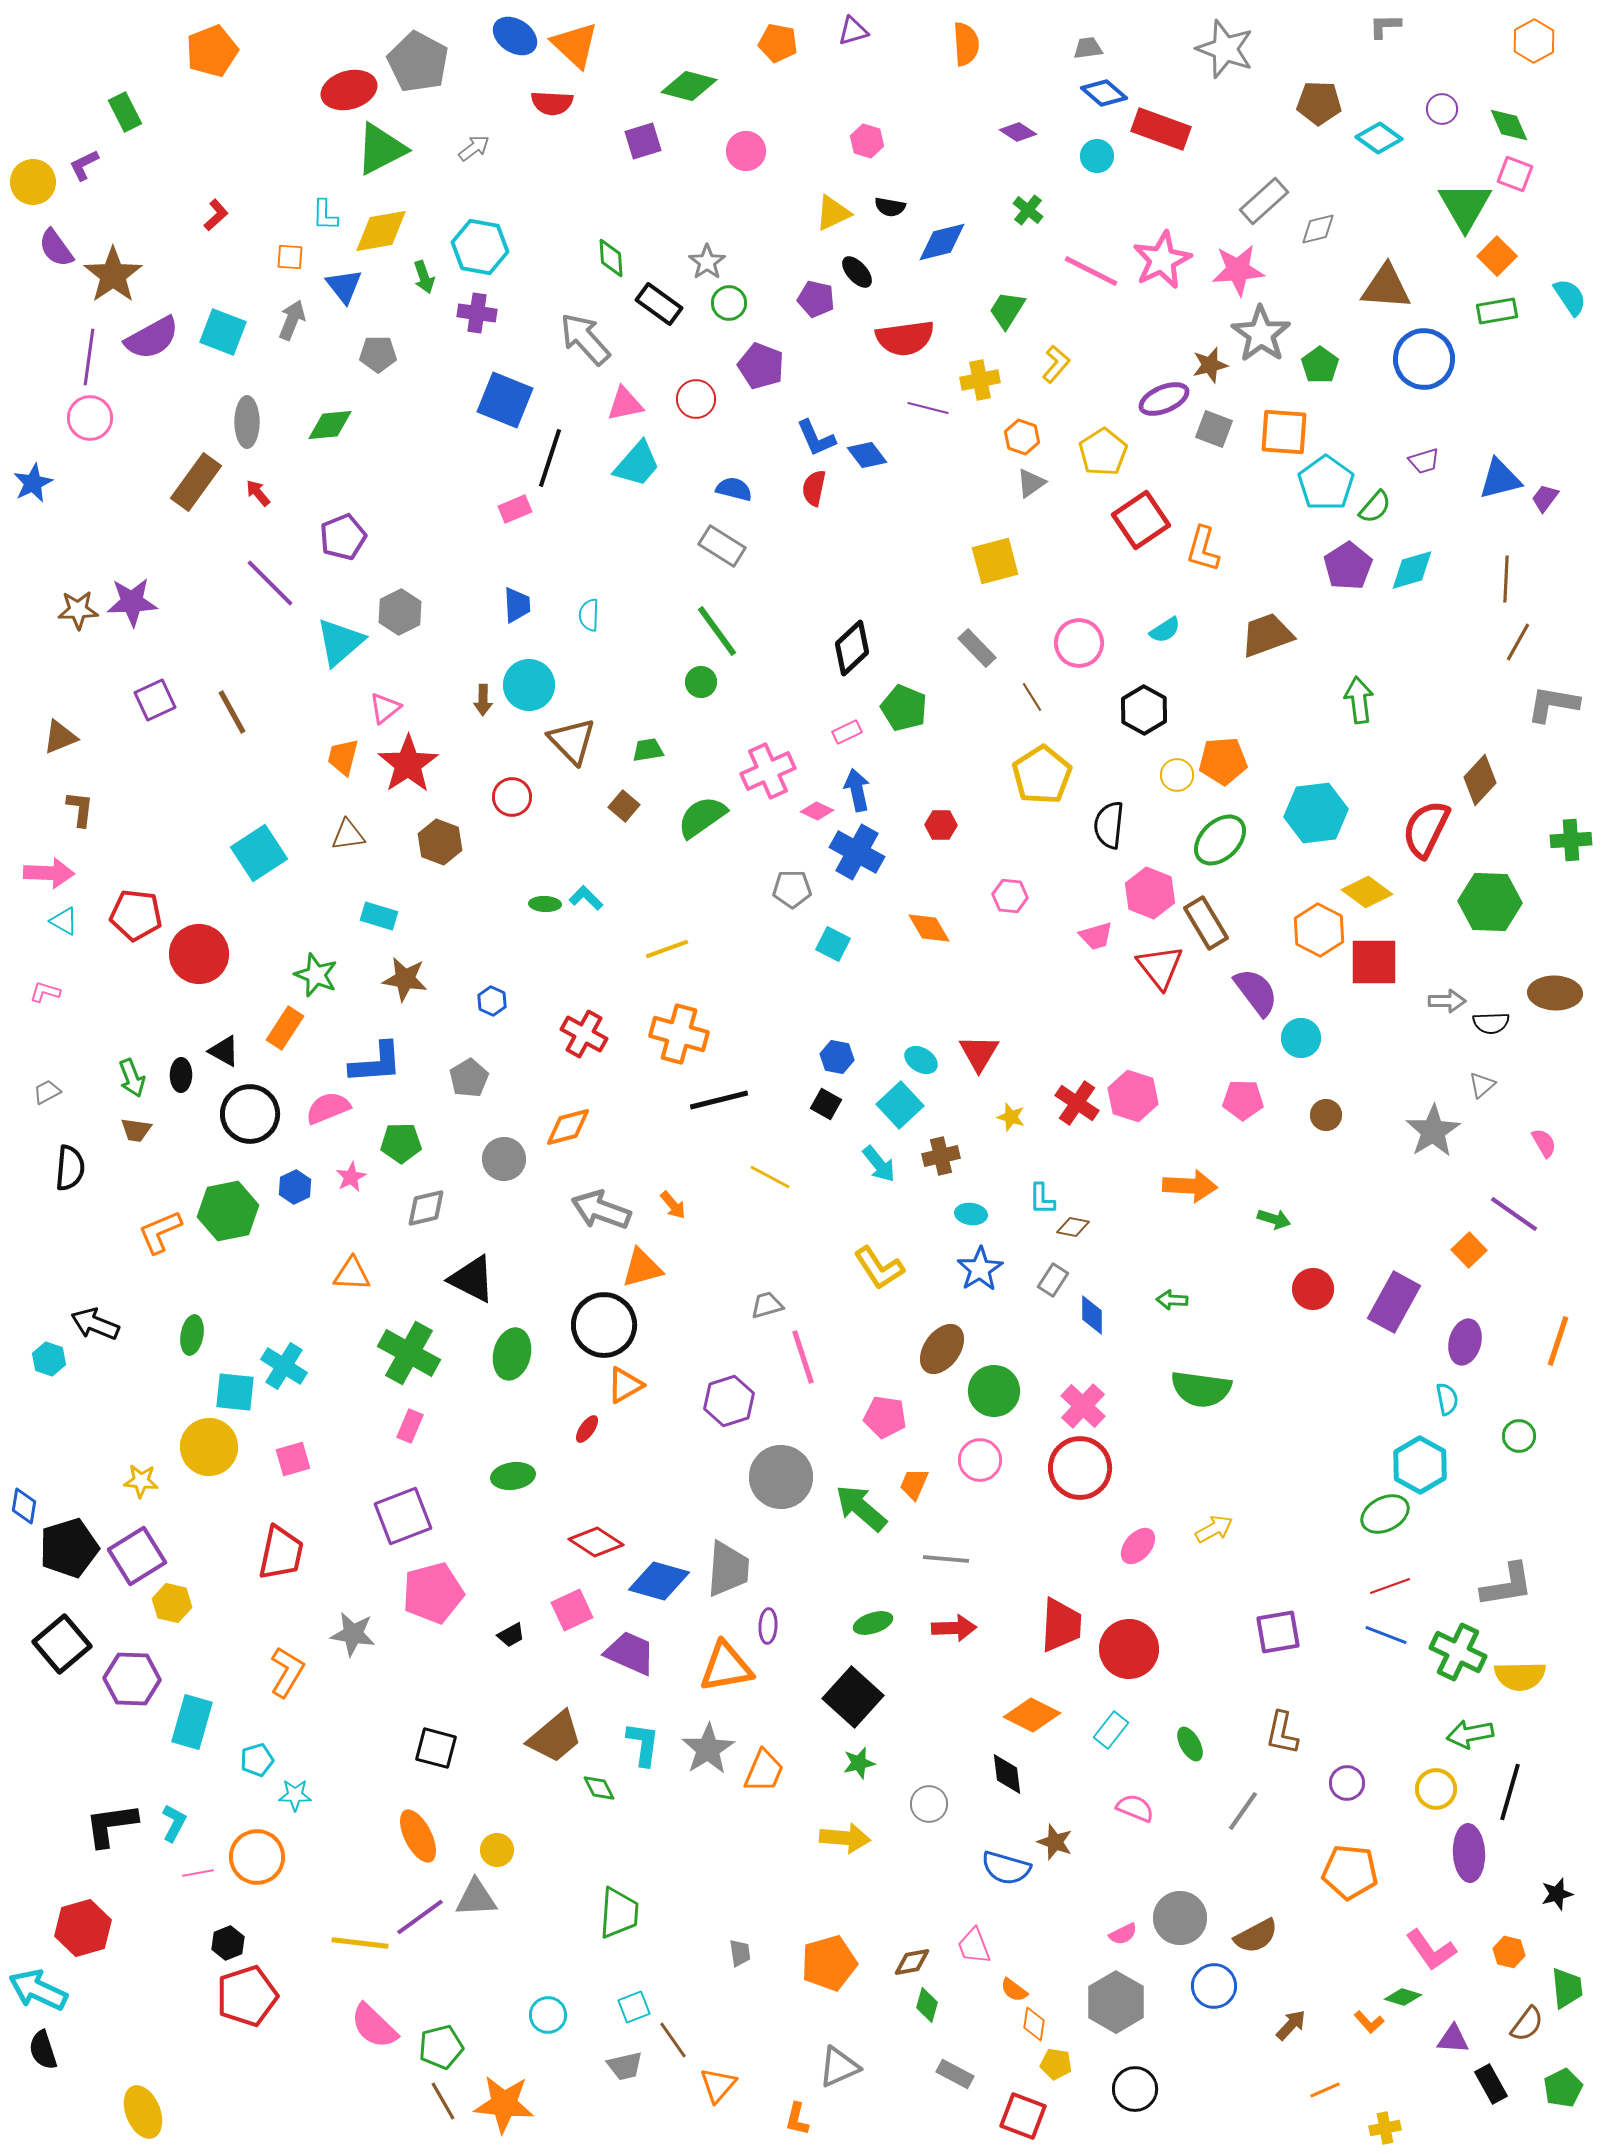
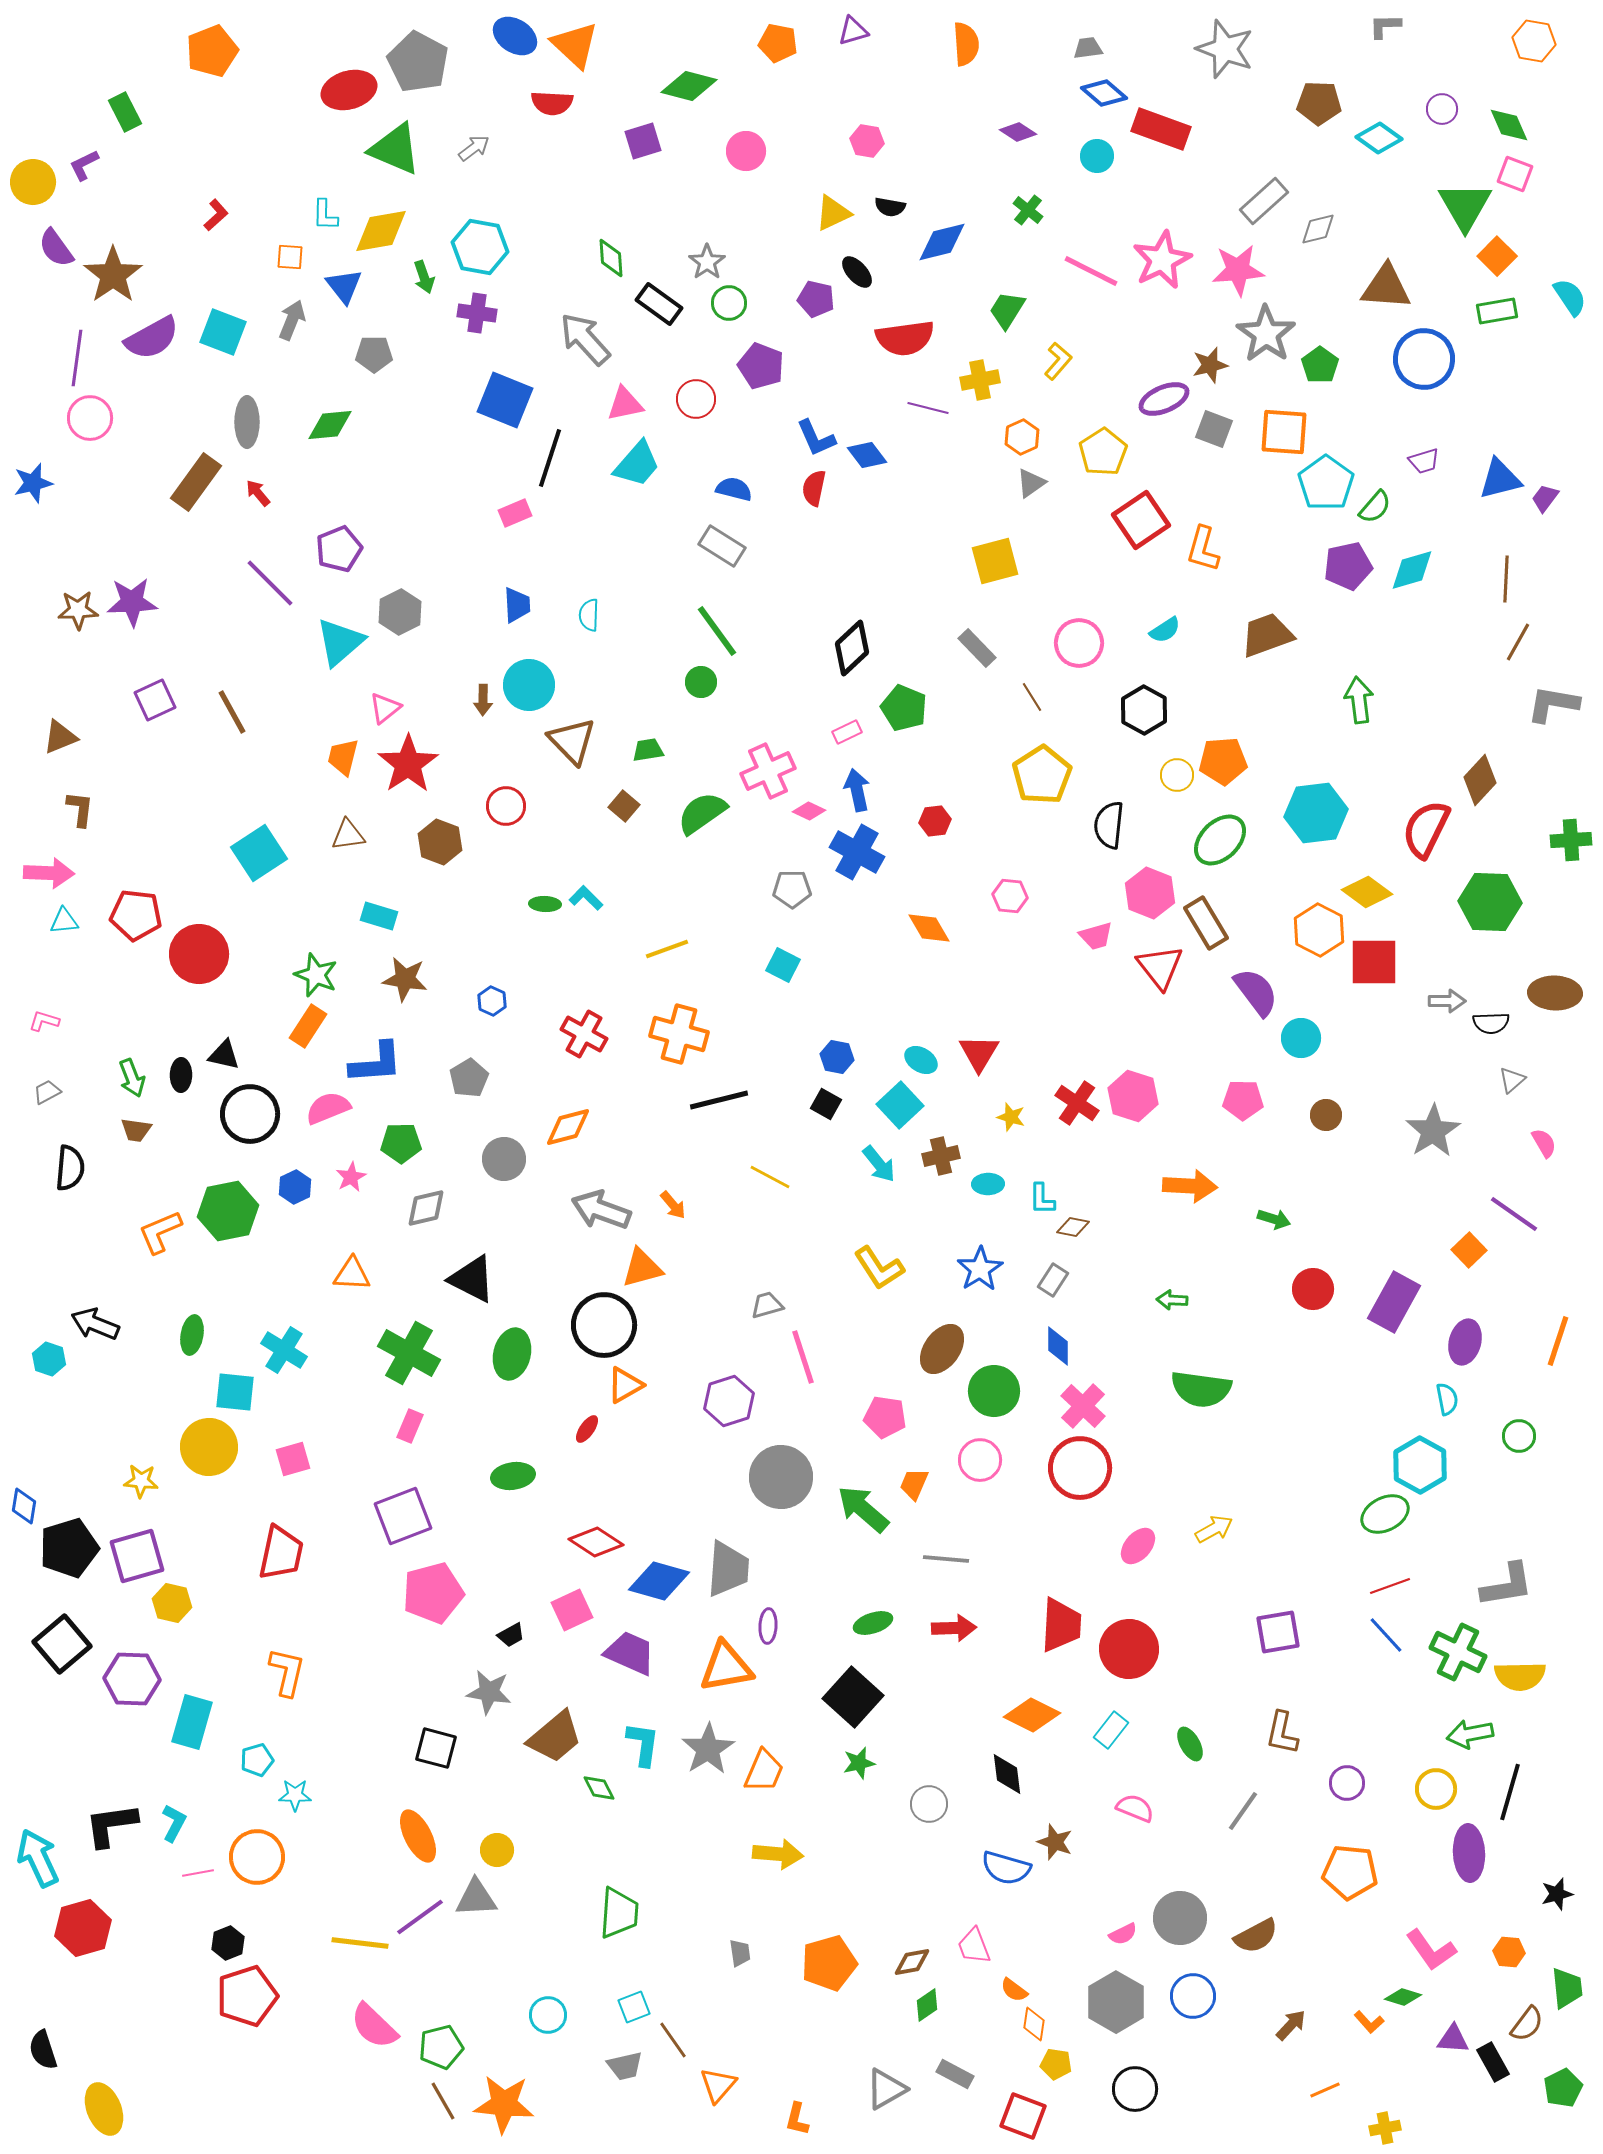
orange hexagon at (1534, 41): rotated 21 degrees counterclockwise
pink hexagon at (867, 141): rotated 8 degrees counterclockwise
green triangle at (381, 149): moved 14 px right; rotated 50 degrees clockwise
gray star at (1261, 334): moved 5 px right
gray pentagon at (378, 354): moved 4 px left
purple line at (89, 357): moved 12 px left, 1 px down
yellow L-shape at (1056, 364): moved 2 px right, 3 px up
orange hexagon at (1022, 437): rotated 16 degrees clockwise
blue star at (33, 483): rotated 12 degrees clockwise
pink rectangle at (515, 509): moved 4 px down
purple pentagon at (343, 537): moved 4 px left, 12 px down
purple pentagon at (1348, 566): rotated 21 degrees clockwise
red circle at (512, 797): moved 6 px left, 9 px down
pink diamond at (817, 811): moved 8 px left
green semicircle at (702, 817): moved 4 px up
red hexagon at (941, 825): moved 6 px left, 4 px up; rotated 8 degrees counterclockwise
cyan triangle at (64, 921): rotated 36 degrees counterclockwise
cyan square at (833, 944): moved 50 px left, 21 px down
pink L-shape at (45, 992): moved 1 px left, 29 px down
orange rectangle at (285, 1028): moved 23 px right, 2 px up
black triangle at (224, 1051): moved 4 px down; rotated 16 degrees counterclockwise
gray triangle at (1482, 1085): moved 30 px right, 5 px up
cyan ellipse at (971, 1214): moved 17 px right, 30 px up; rotated 8 degrees counterclockwise
blue diamond at (1092, 1315): moved 34 px left, 31 px down
cyan cross at (284, 1366): moved 16 px up
green arrow at (861, 1508): moved 2 px right, 1 px down
purple square at (137, 1556): rotated 16 degrees clockwise
gray star at (353, 1634): moved 136 px right, 58 px down
blue line at (1386, 1635): rotated 27 degrees clockwise
orange L-shape at (287, 1672): rotated 18 degrees counterclockwise
yellow arrow at (845, 1838): moved 67 px left, 16 px down
orange hexagon at (1509, 1952): rotated 8 degrees counterclockwise
blue circle at (1214, 1986): moved 21 px left, 10 px down
cyan arrow at (38, 1990): moved 132 px up; rotated 40 degrees clockwise
green diamond at (927, 2005): rotated 40 degrees clockwise
gray triangle at (839, 2067): moved 47 px right, 22 px down; rotated 6 degrees counterclockwise
black rectangle at (1491, 2084): moved 2 px right, 22 px up
yellow ellipse at (143, 2112): moved 39 px left, 3 px up
